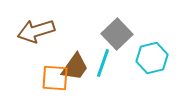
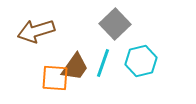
gray square: moved 2 px left, 10 px up
cyan hexagon: moved 11 px left, 3 px down
